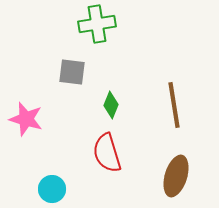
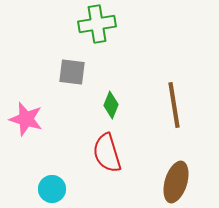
brown ellipse: moved 6 px down
